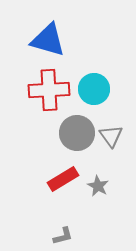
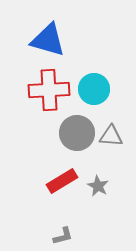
gray triangle: rotated 50 degrees counterclockwise
red rectangle: moved 1 px left, 2 px down
